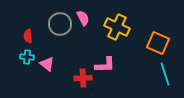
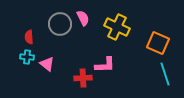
red semicircle: moved 1 px right, 1 px down
